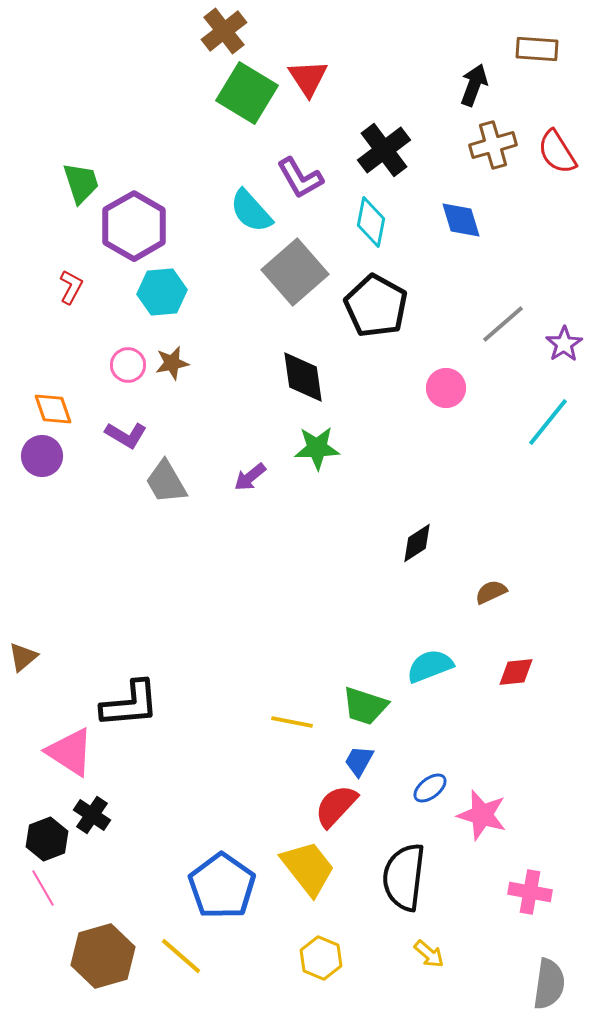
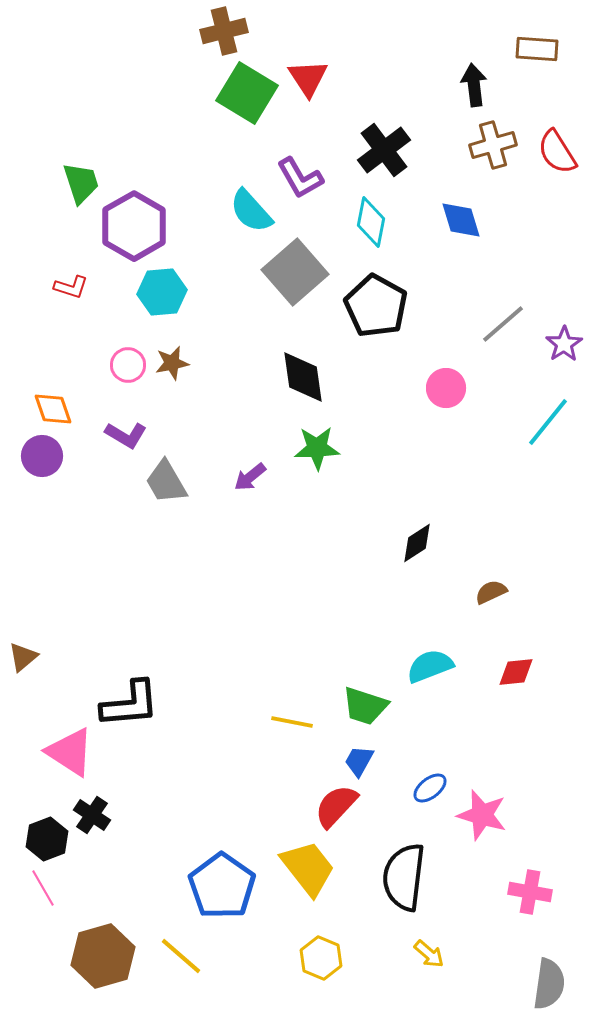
brown cross at (224, 31): rotated 24 degrees clockwise
black arrow at (474, 85): rotated 27 degrees counterclockwise
red L-shape at (71, 287): rotated 80 degrees clockwise
